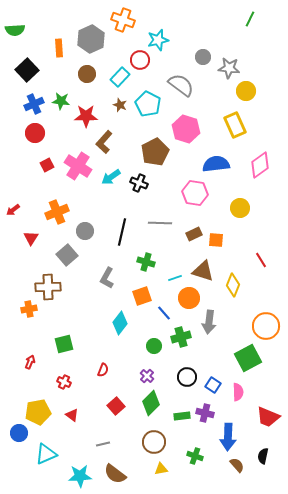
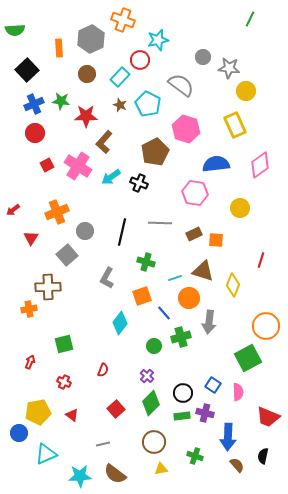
red line at (261, 260): rotated 49 degrees clockwise
black circle at (187, 377): moved 4 px left, 16 px down
red square at (116, 406): moved 3 px down
